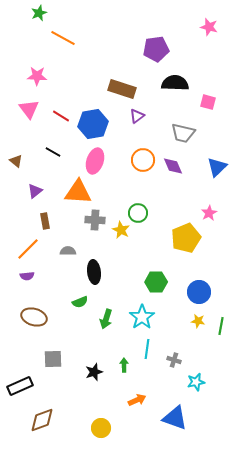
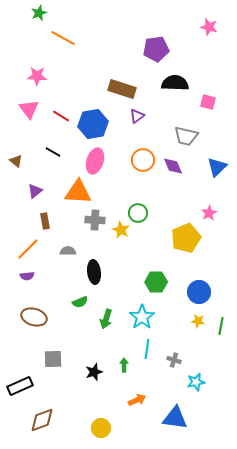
gray trapezoid at (183, 133): moved 3 px right, 3 px down
blue triangle at (175, 418): rotated 12 degrees counterclockwise
